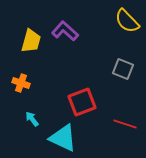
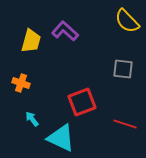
gray square: rotated 15 degrees counterclockwise
cyan triangle: moved 2 px left
